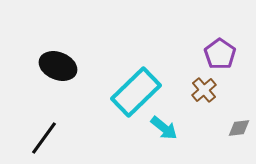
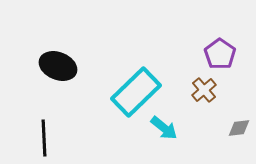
black line: rotated 39 degrees counterclockwise
